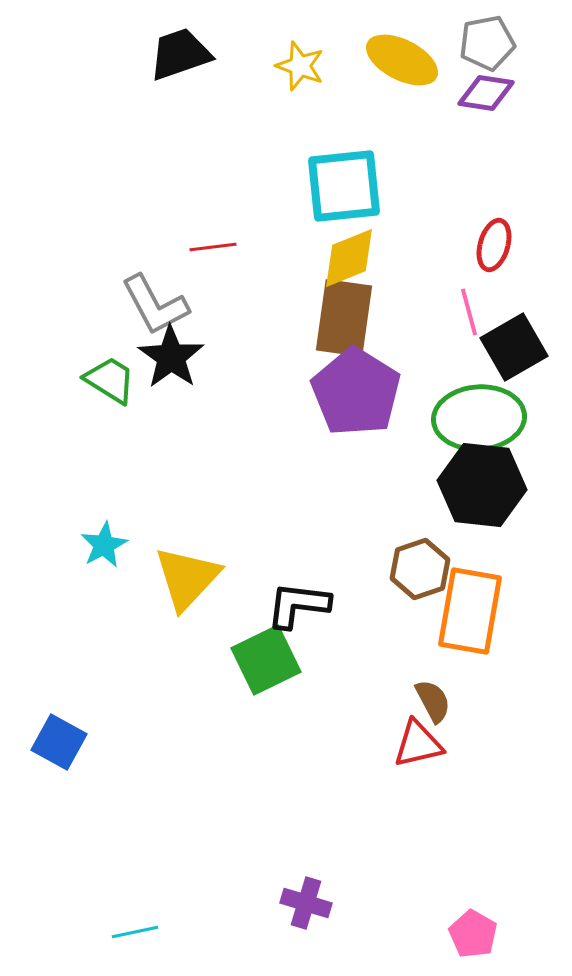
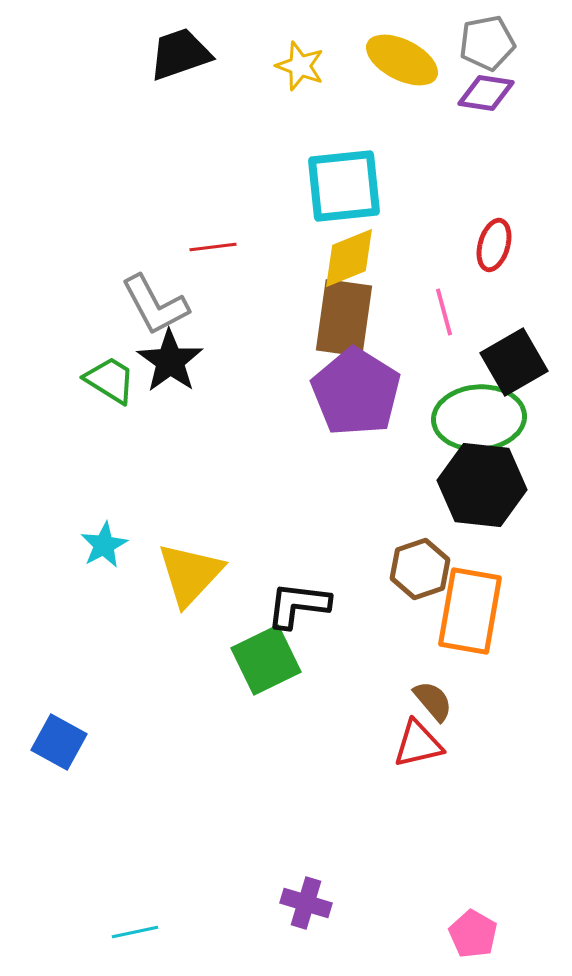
pink line: moved 25 px left
black square: moved 15 px down
black star: moved 1 px left, 4 px down
yellow triangle: moved 3 px right, 4 px up
brown semicircle: rotated 12 degrees counterclockwise
